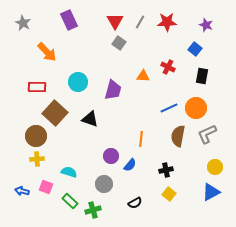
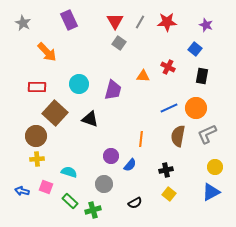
cyan circle: moved 1 px right, 2 px down
